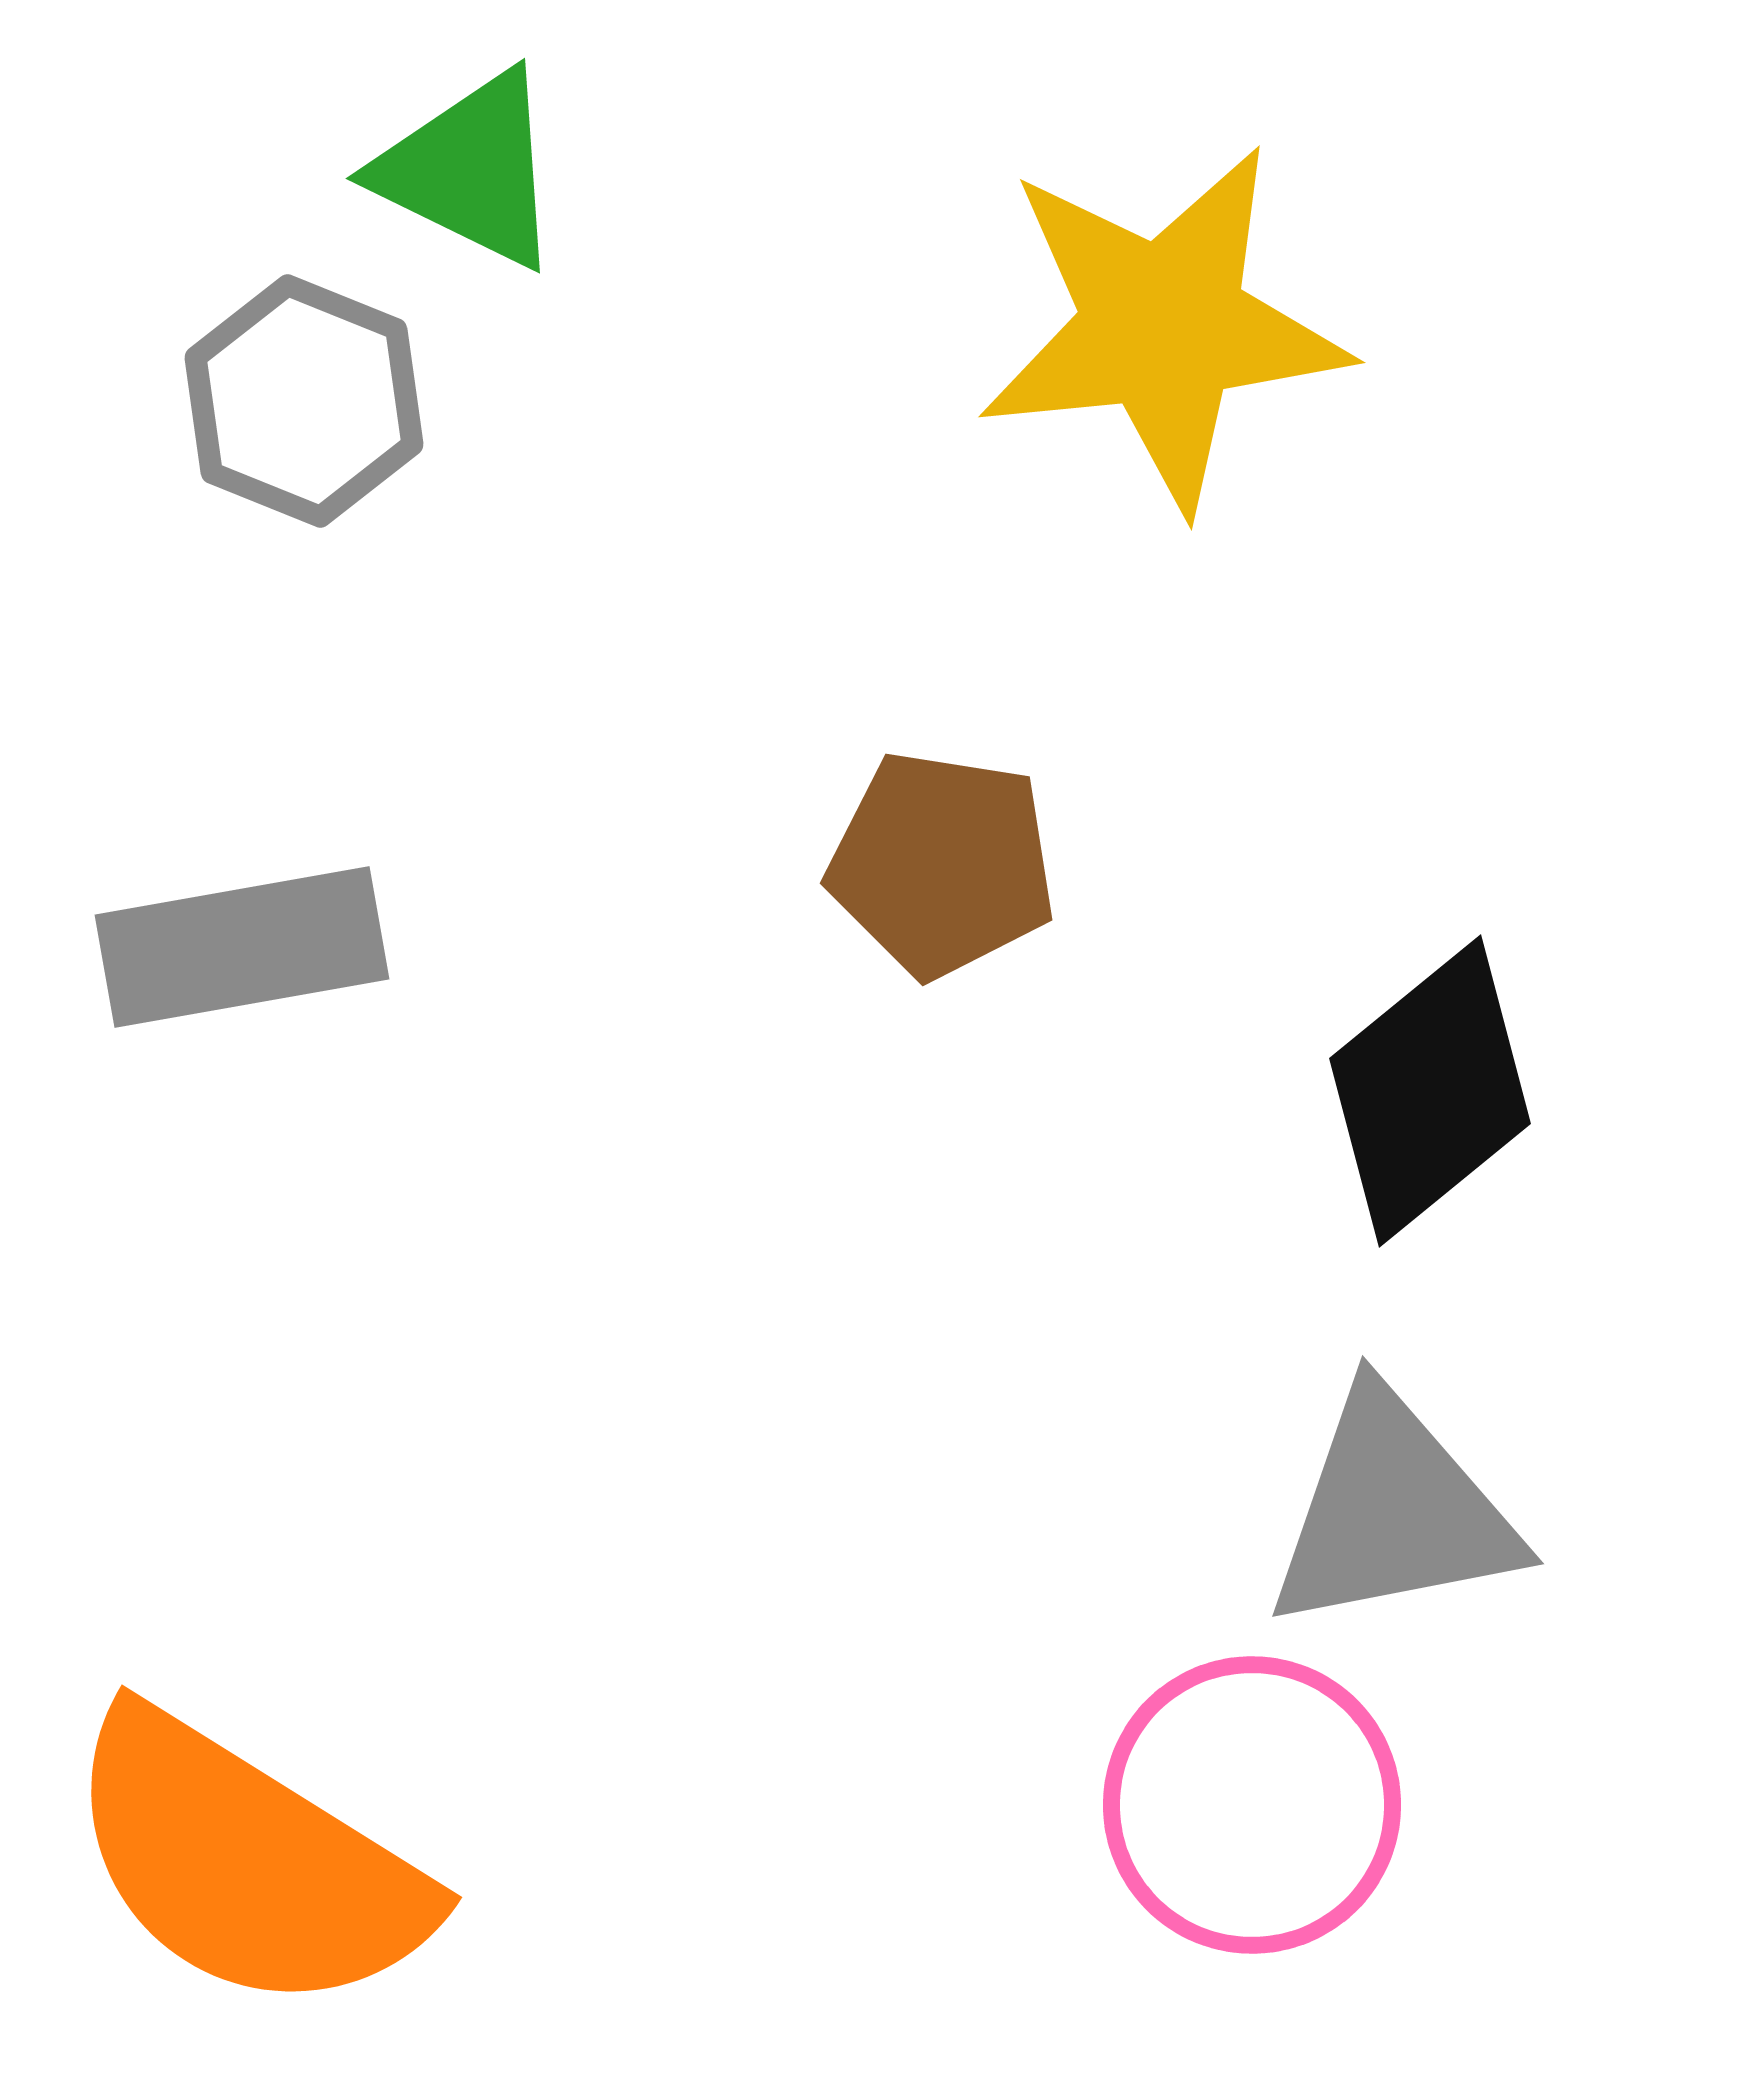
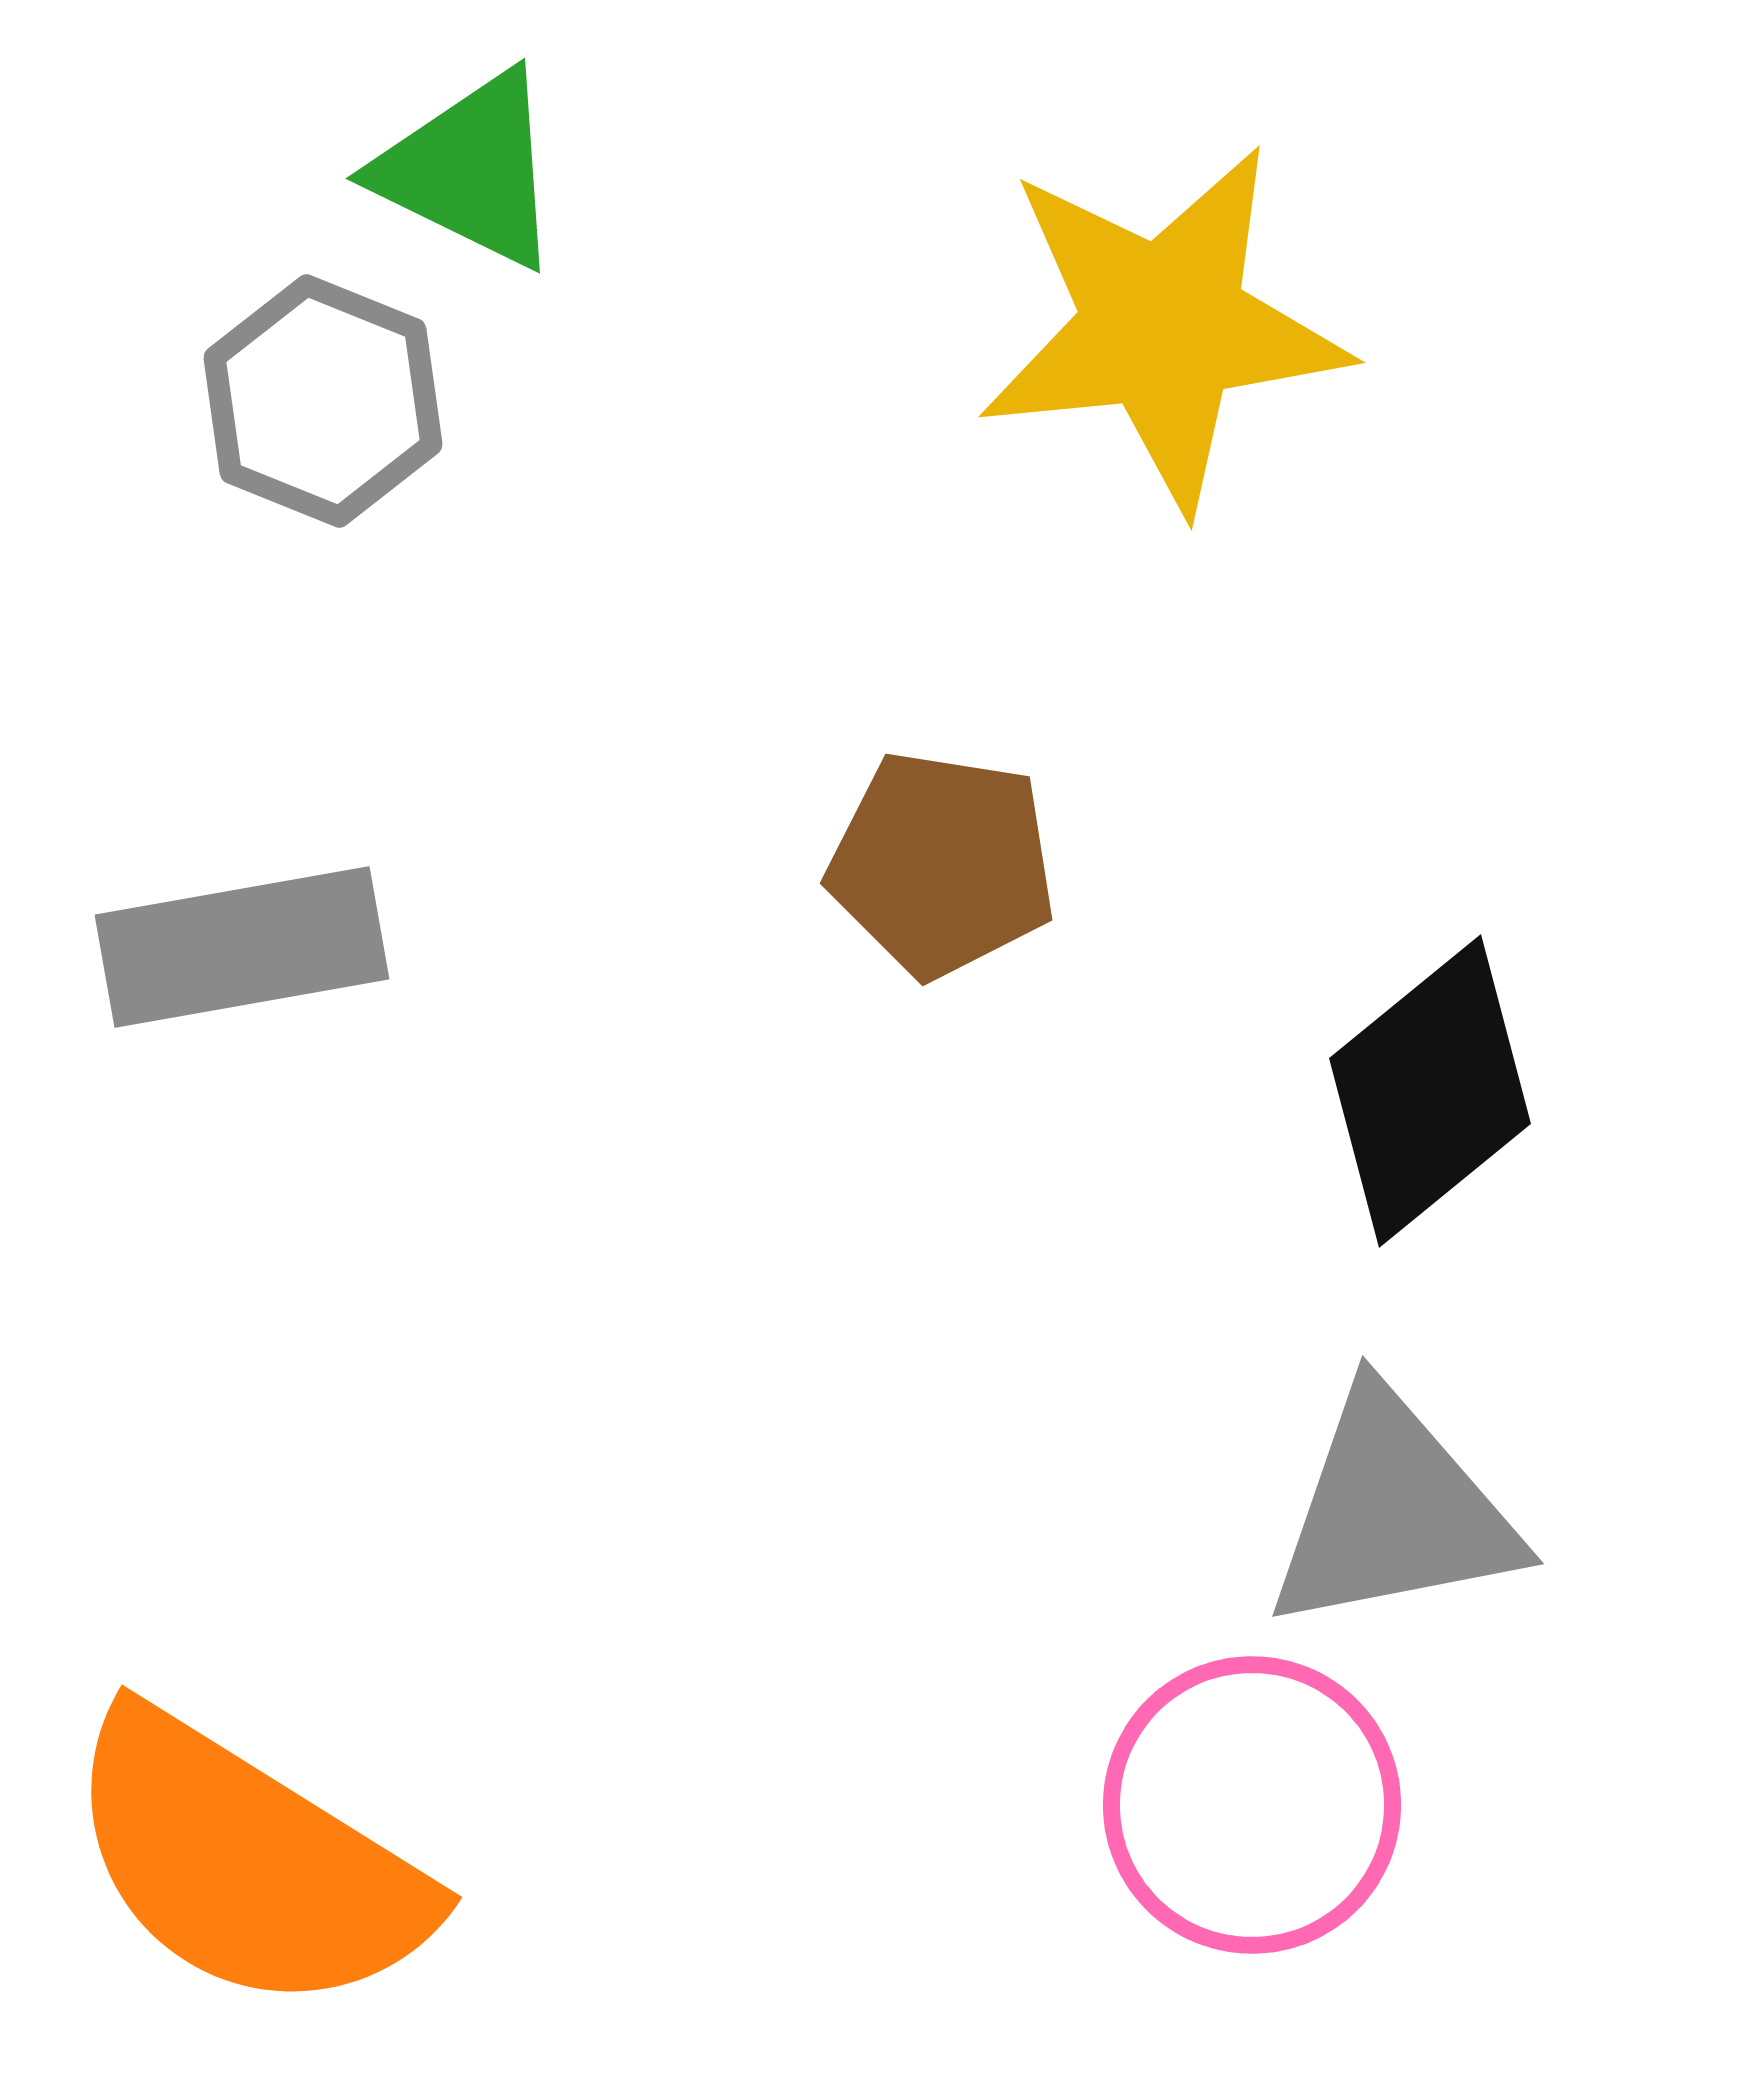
gray hexagon: moved 19 px right
